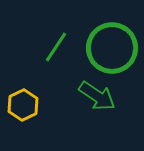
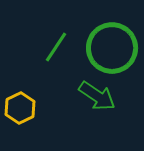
yellow hexagon: moved 3 px left, 3 px down
